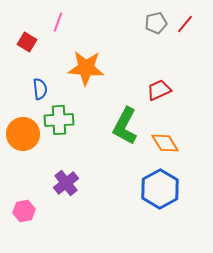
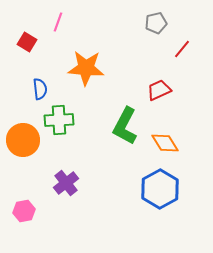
red line: moved 3 px left, 25 px down
orange circle: moved 6 px down
